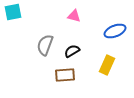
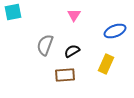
pink triangle: moved 1 px up; rotated 48 degrees clockwise
yellow rectangle: moved 1 px left, 1 px up
